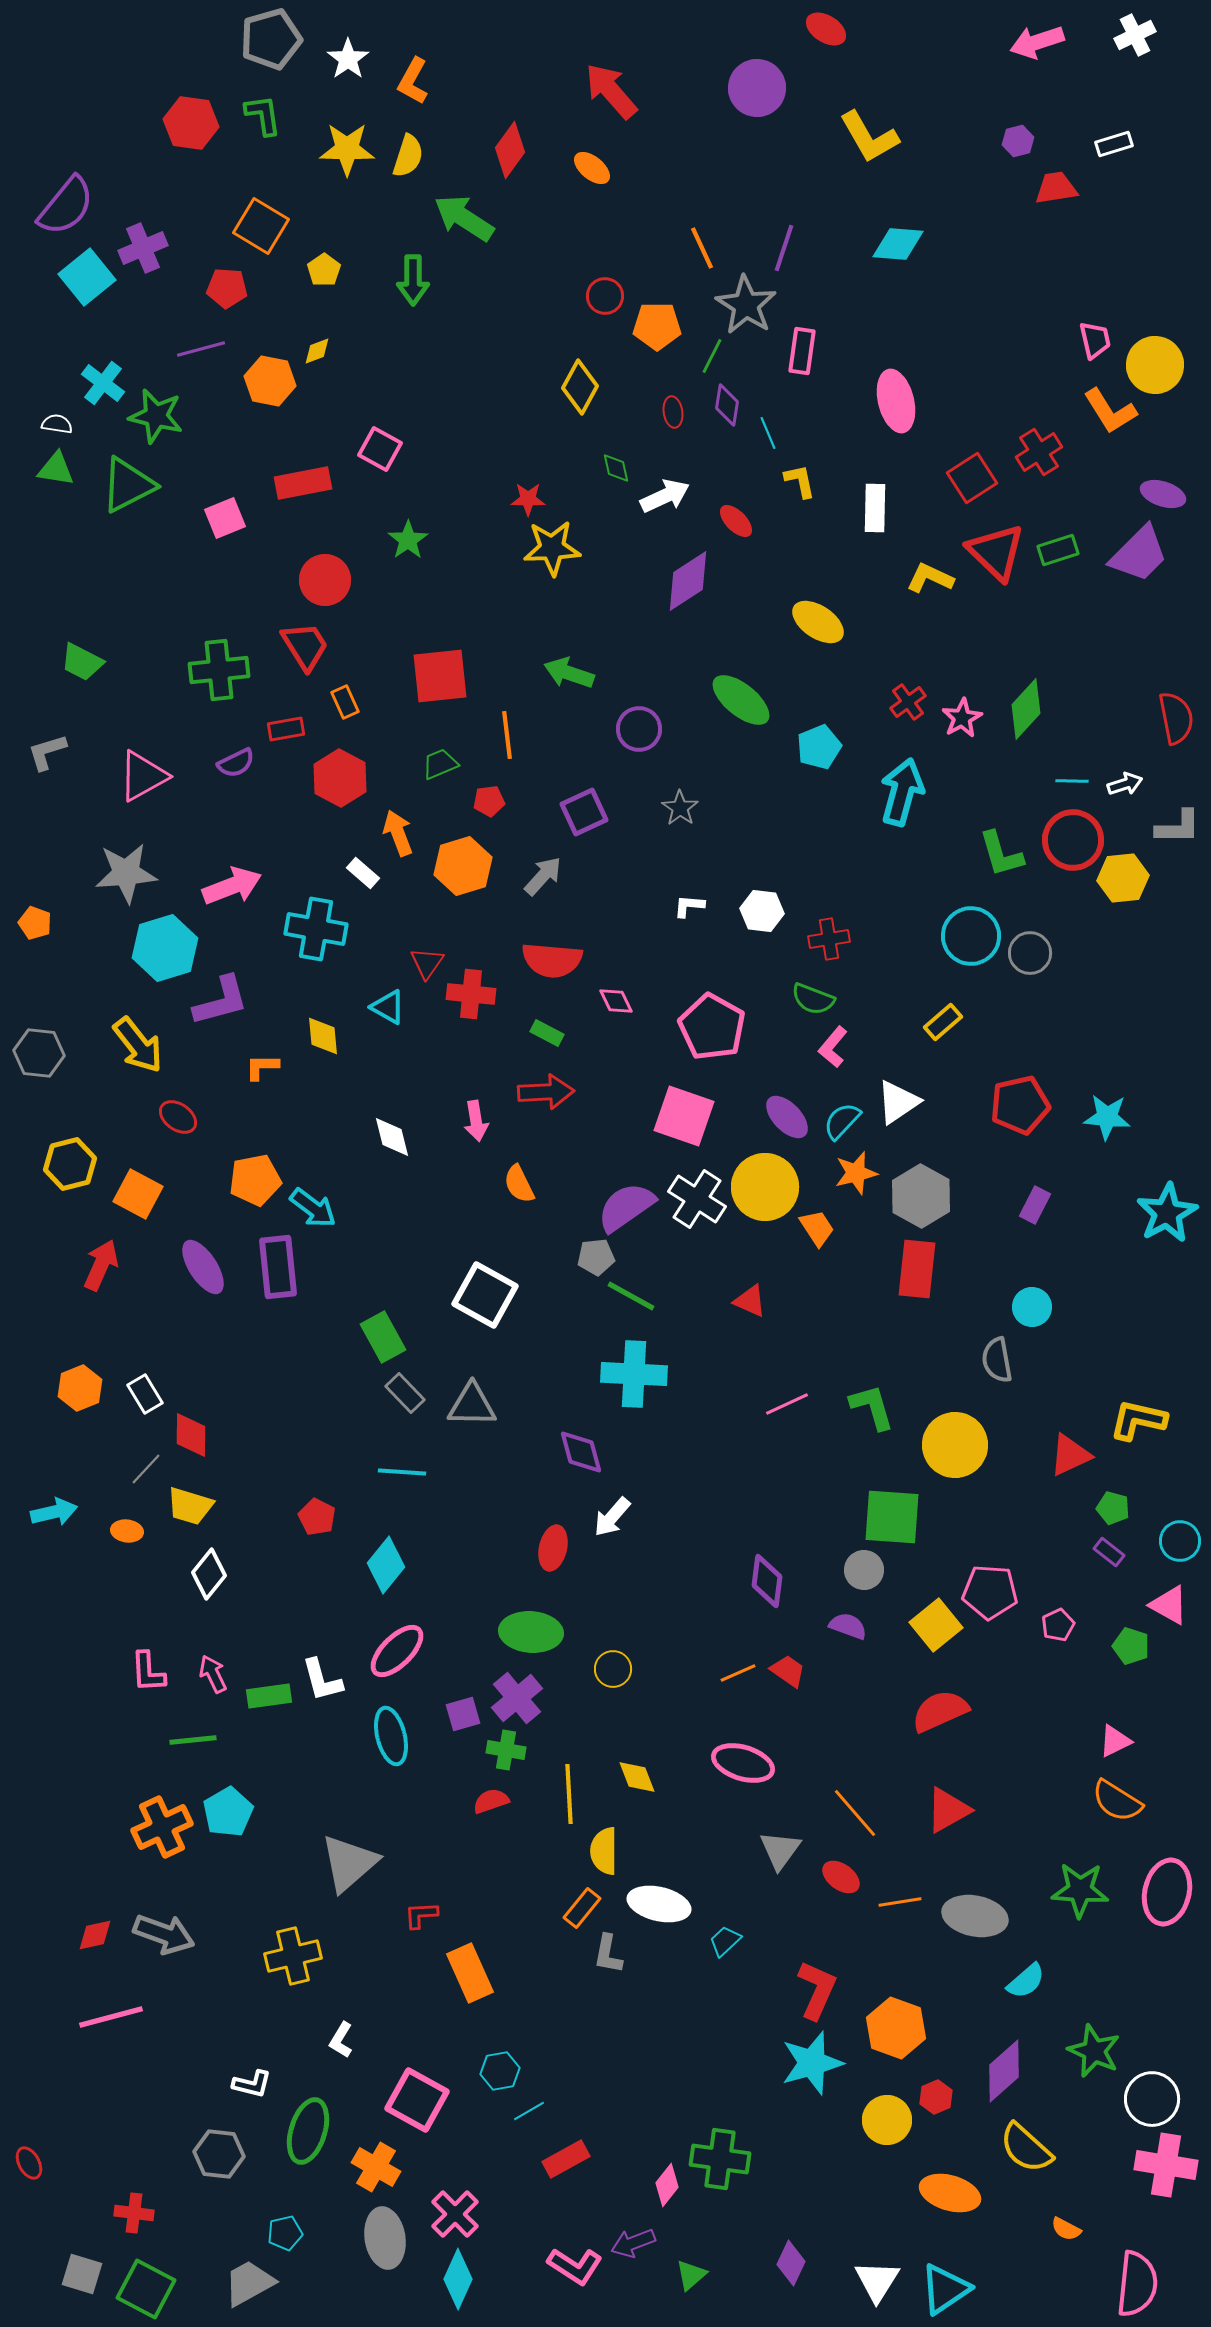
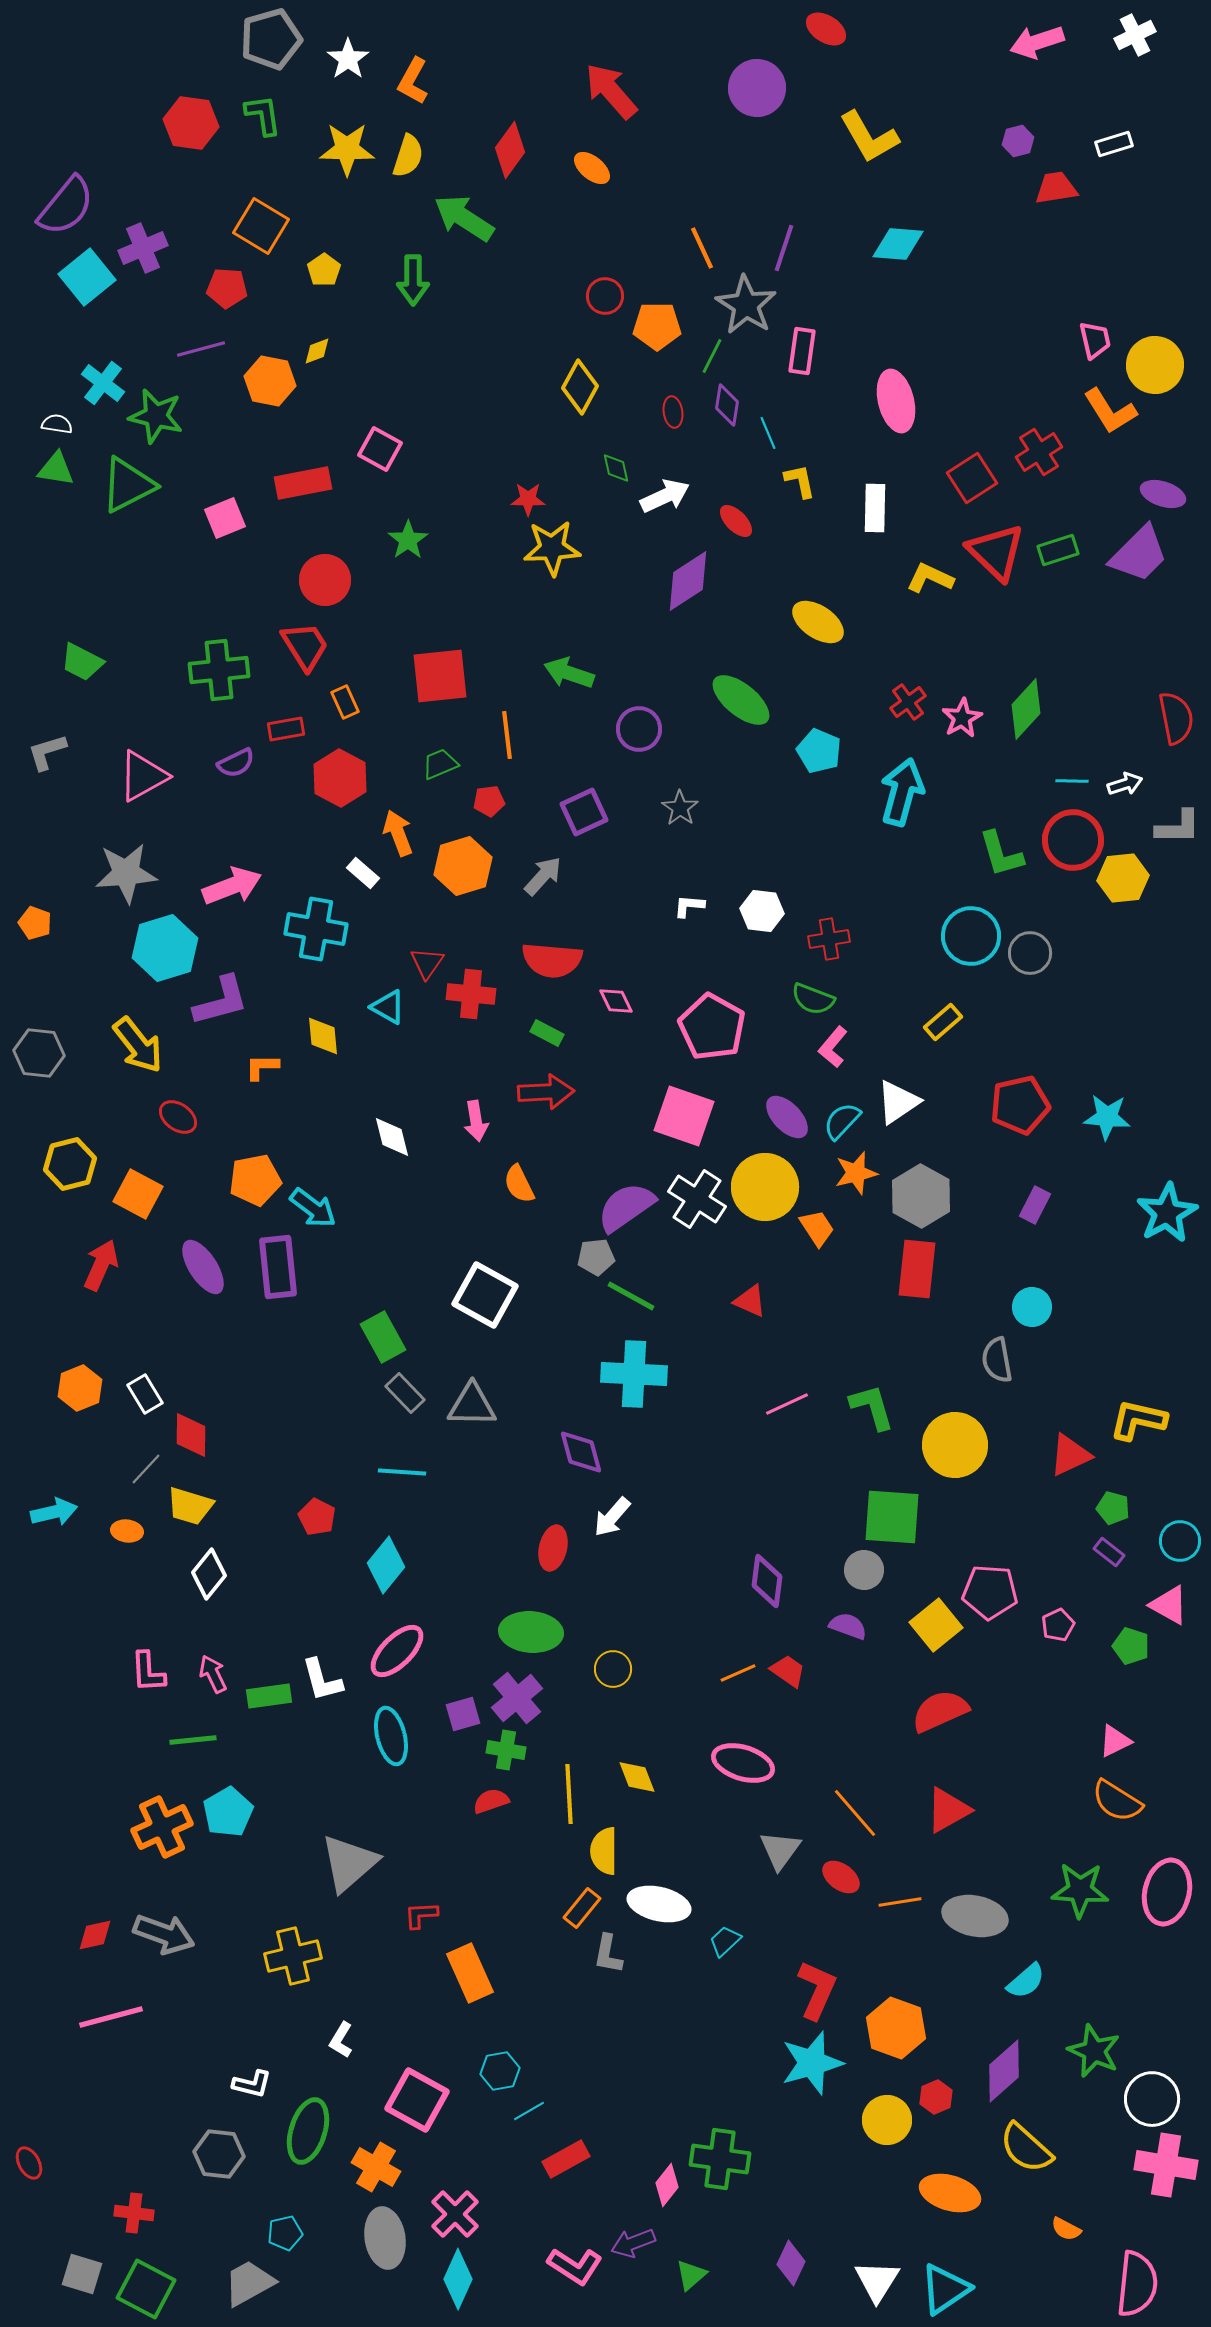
cyan pentagon at (819, 747): moved 4 px down; rotated 27 degrees counterclockwise
